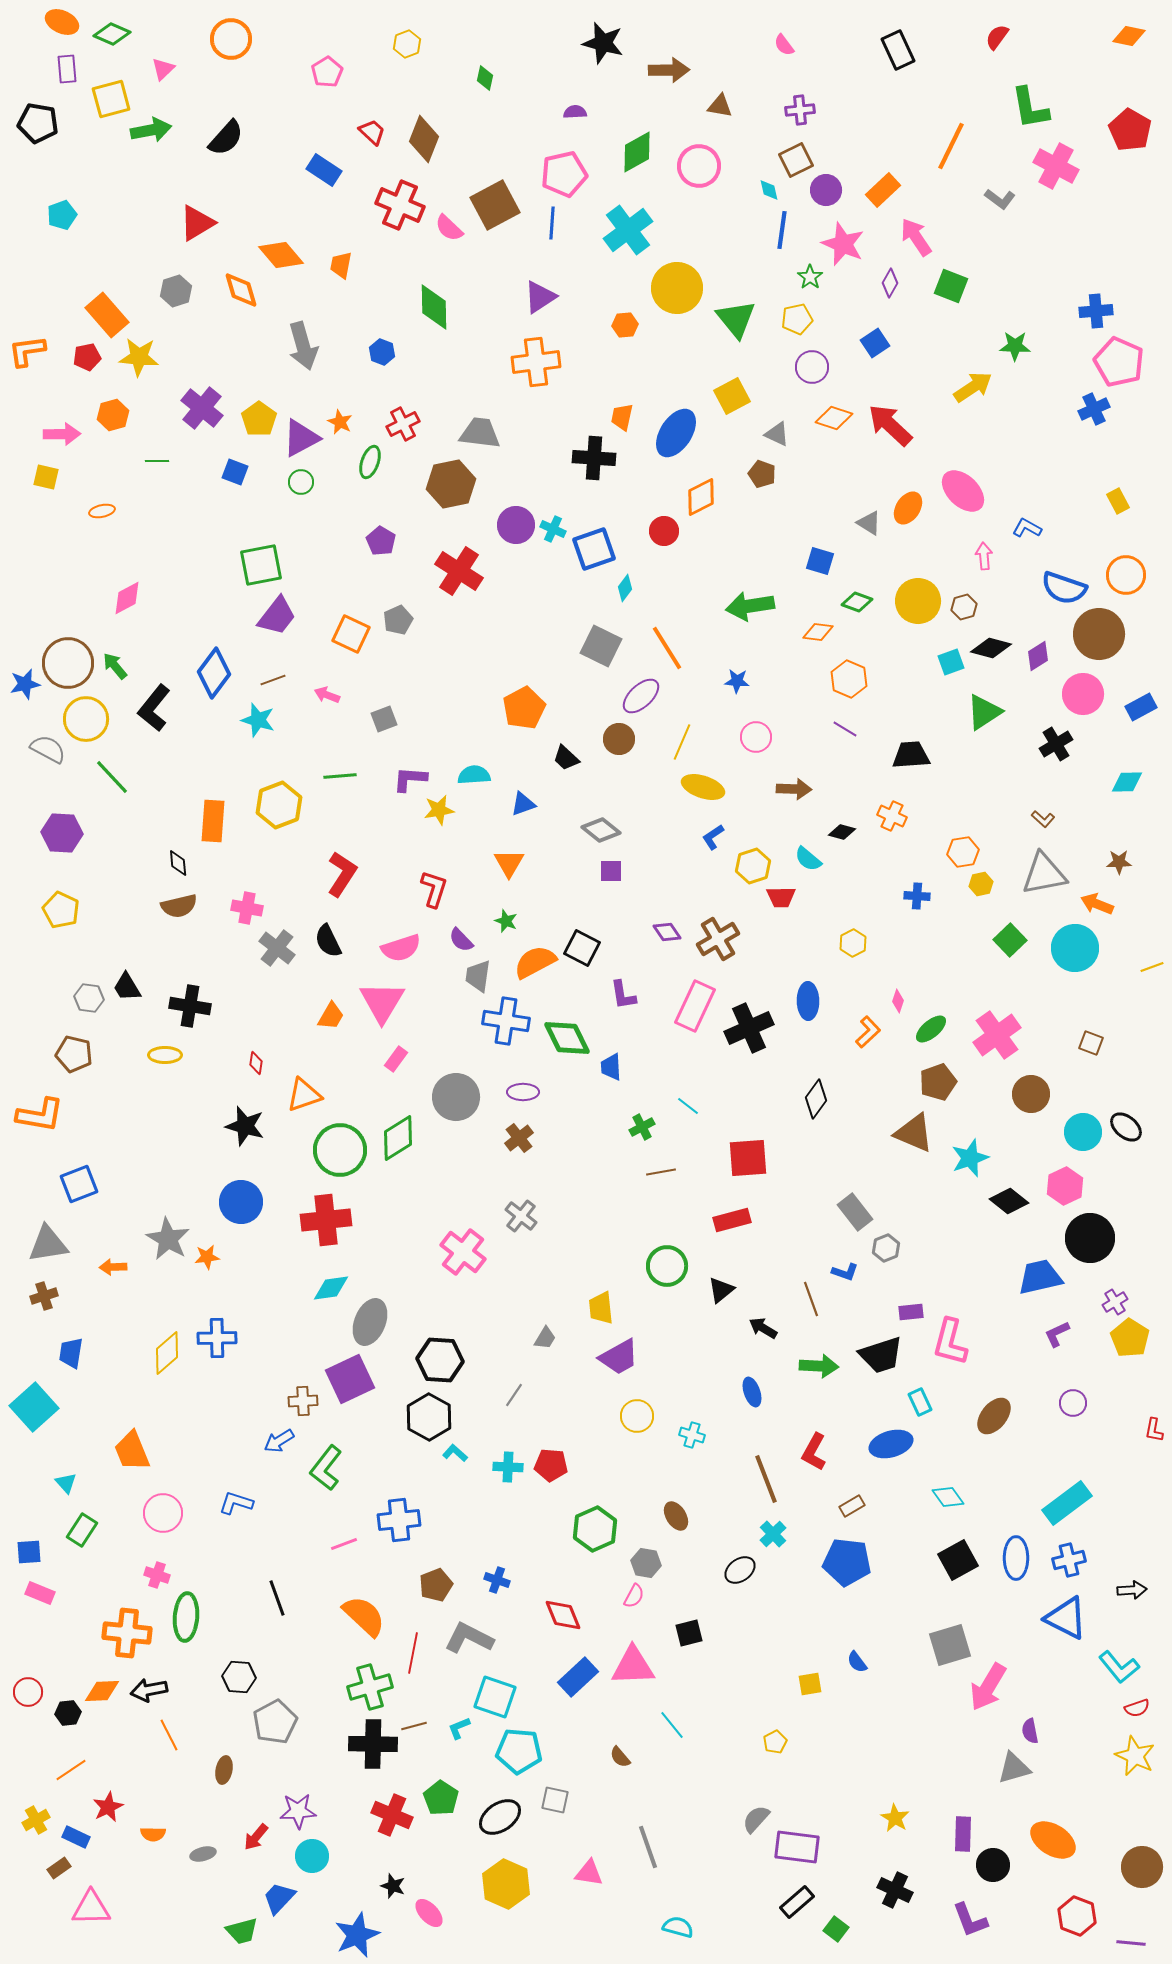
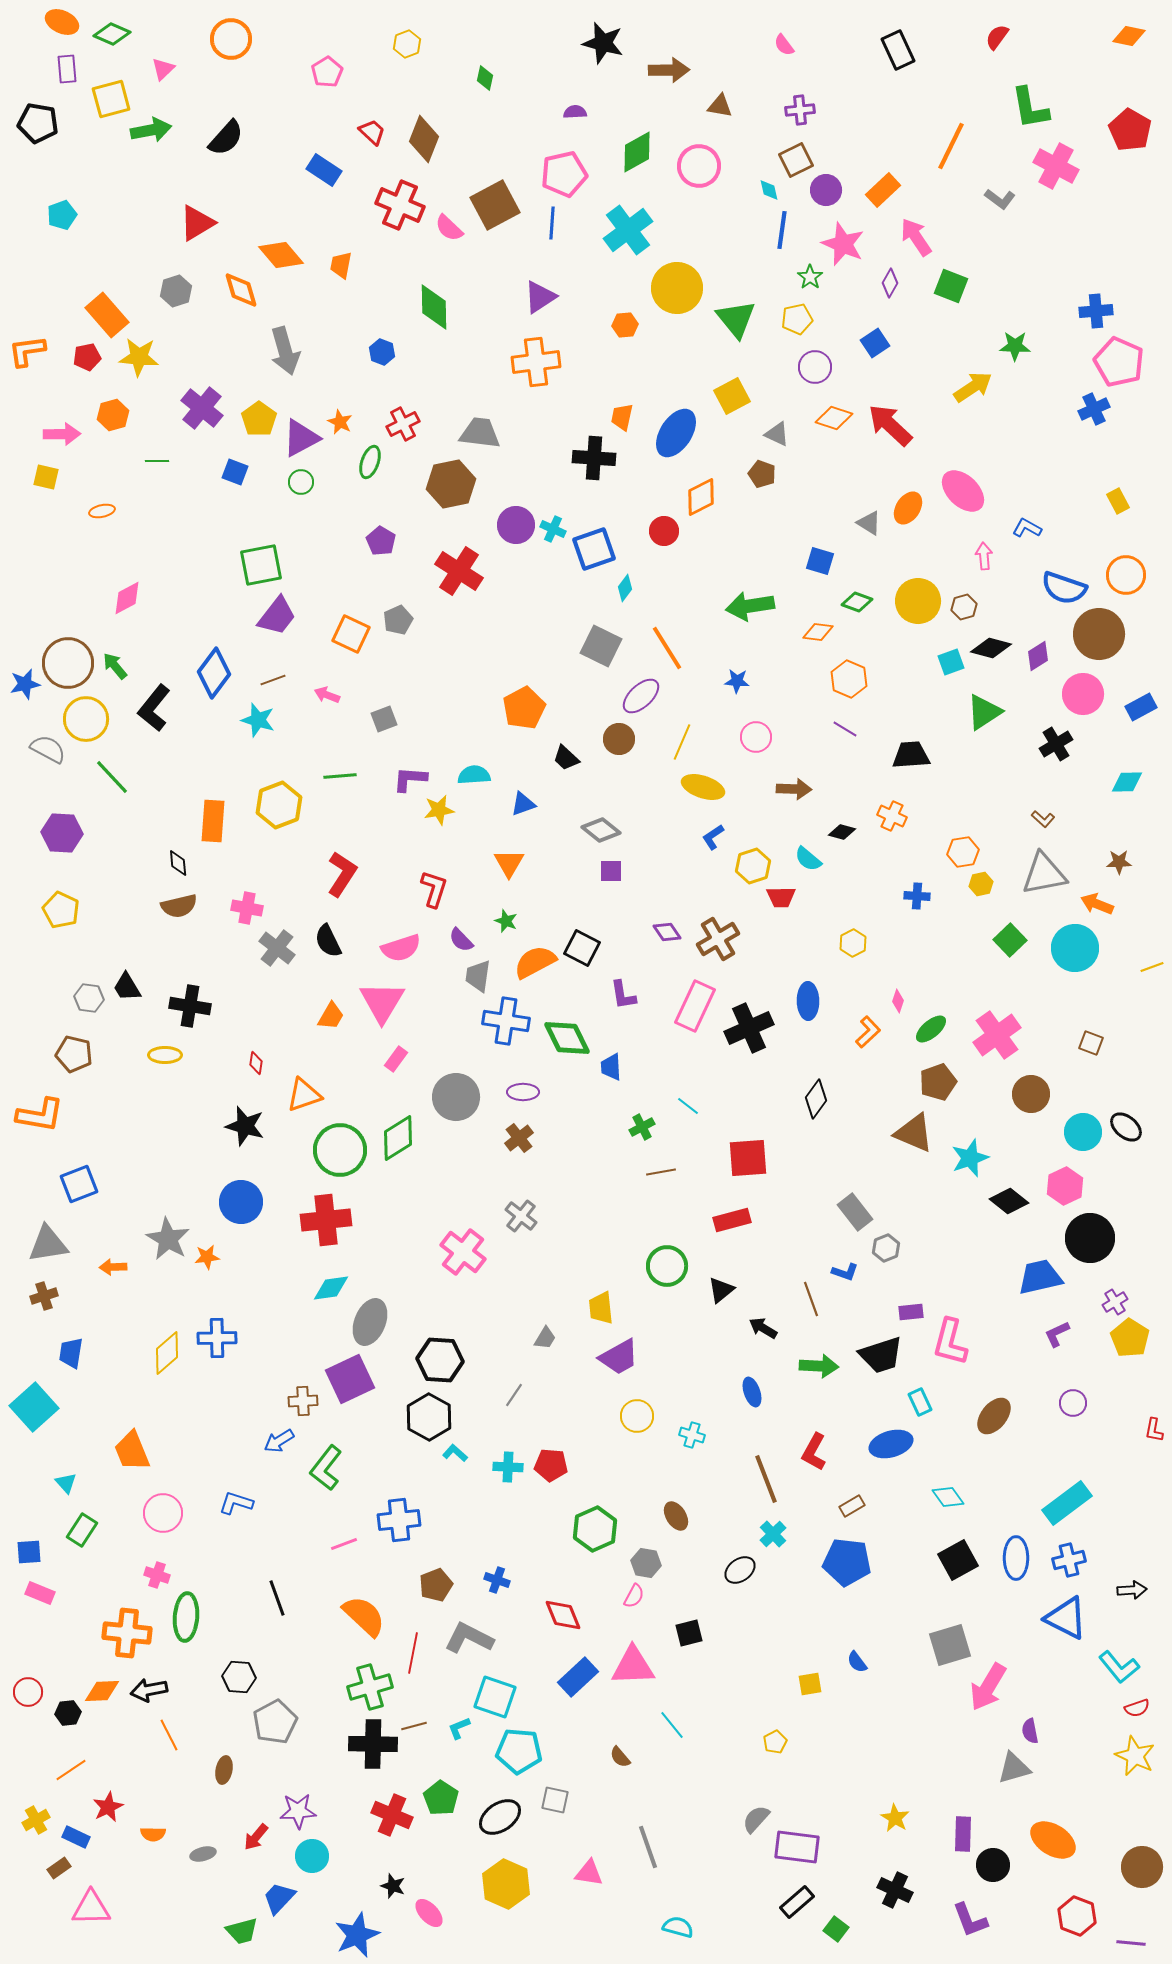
gray arrow at (303, 346): moved 18 px left, 5 px down
purple circle at (812, 367): moved 3 px right
